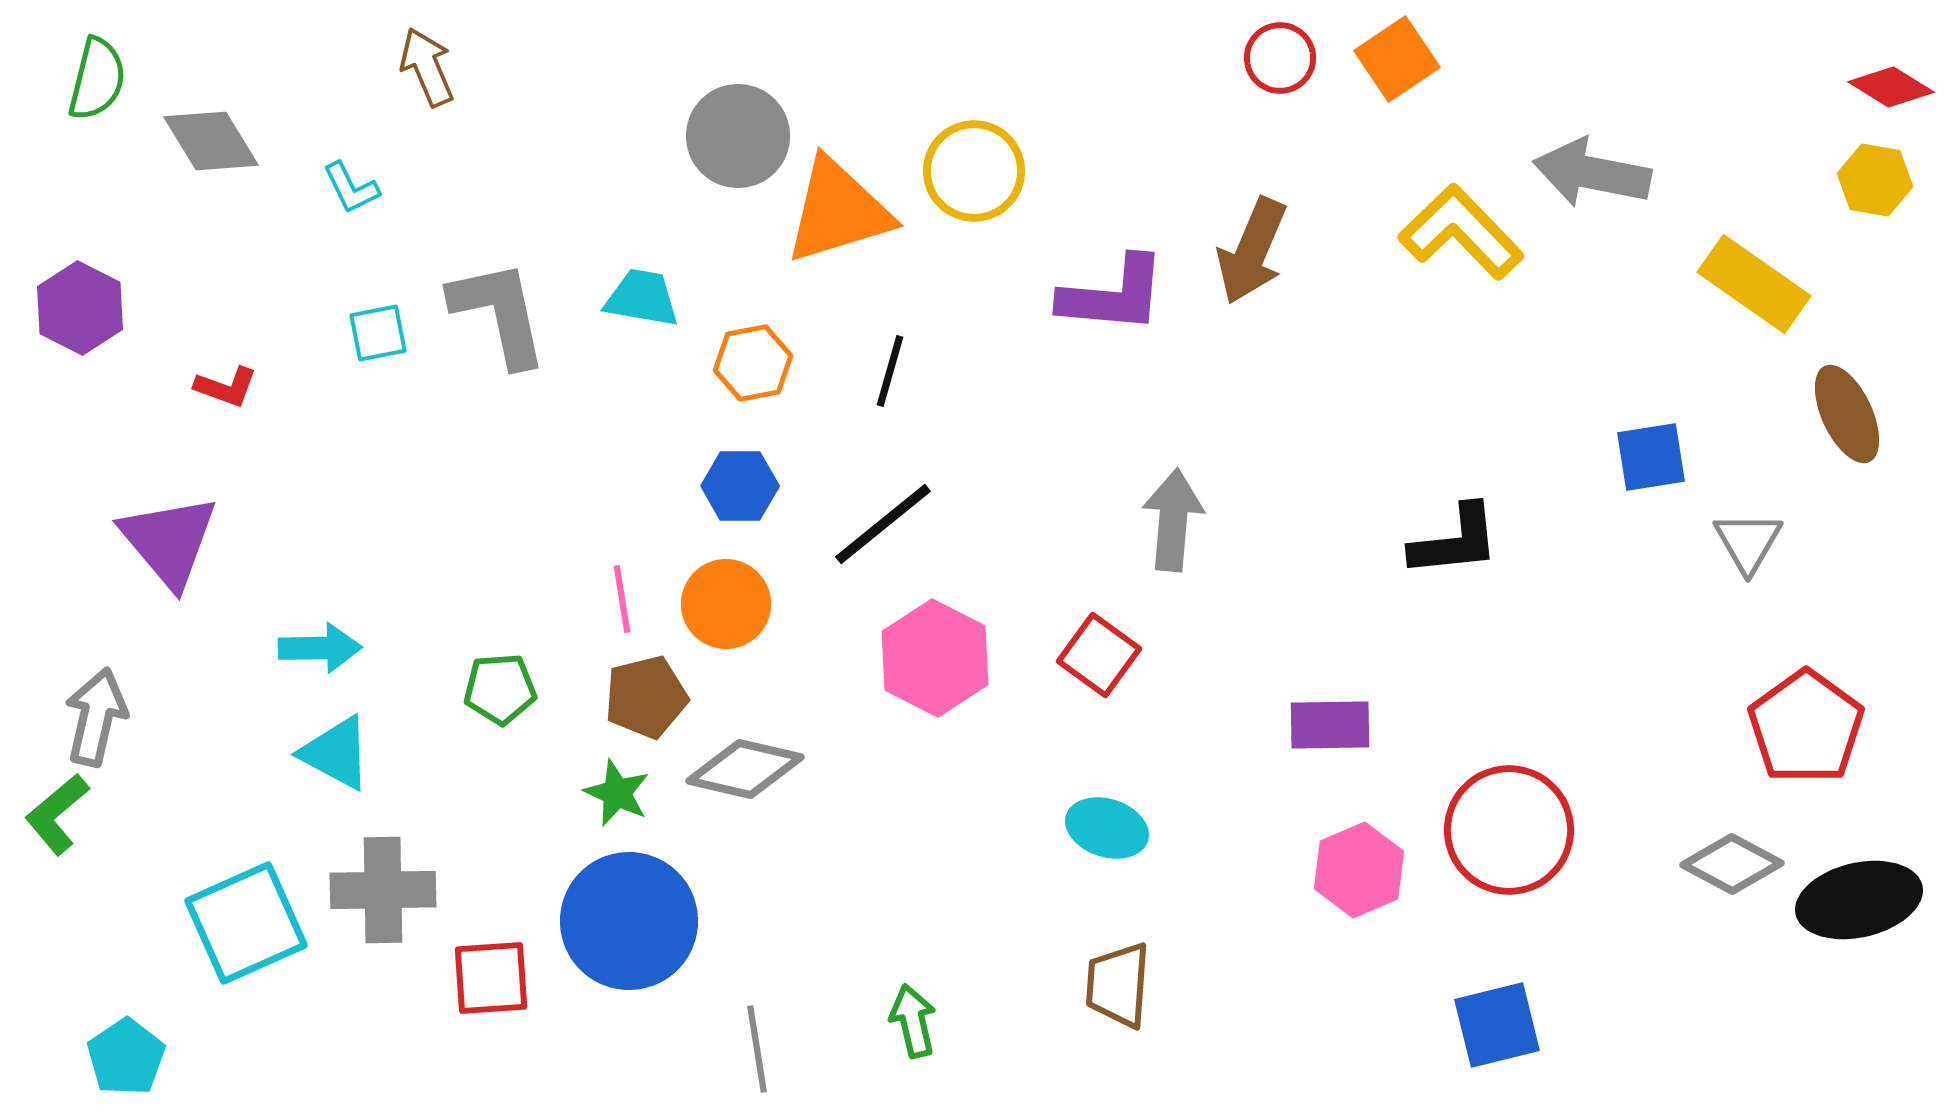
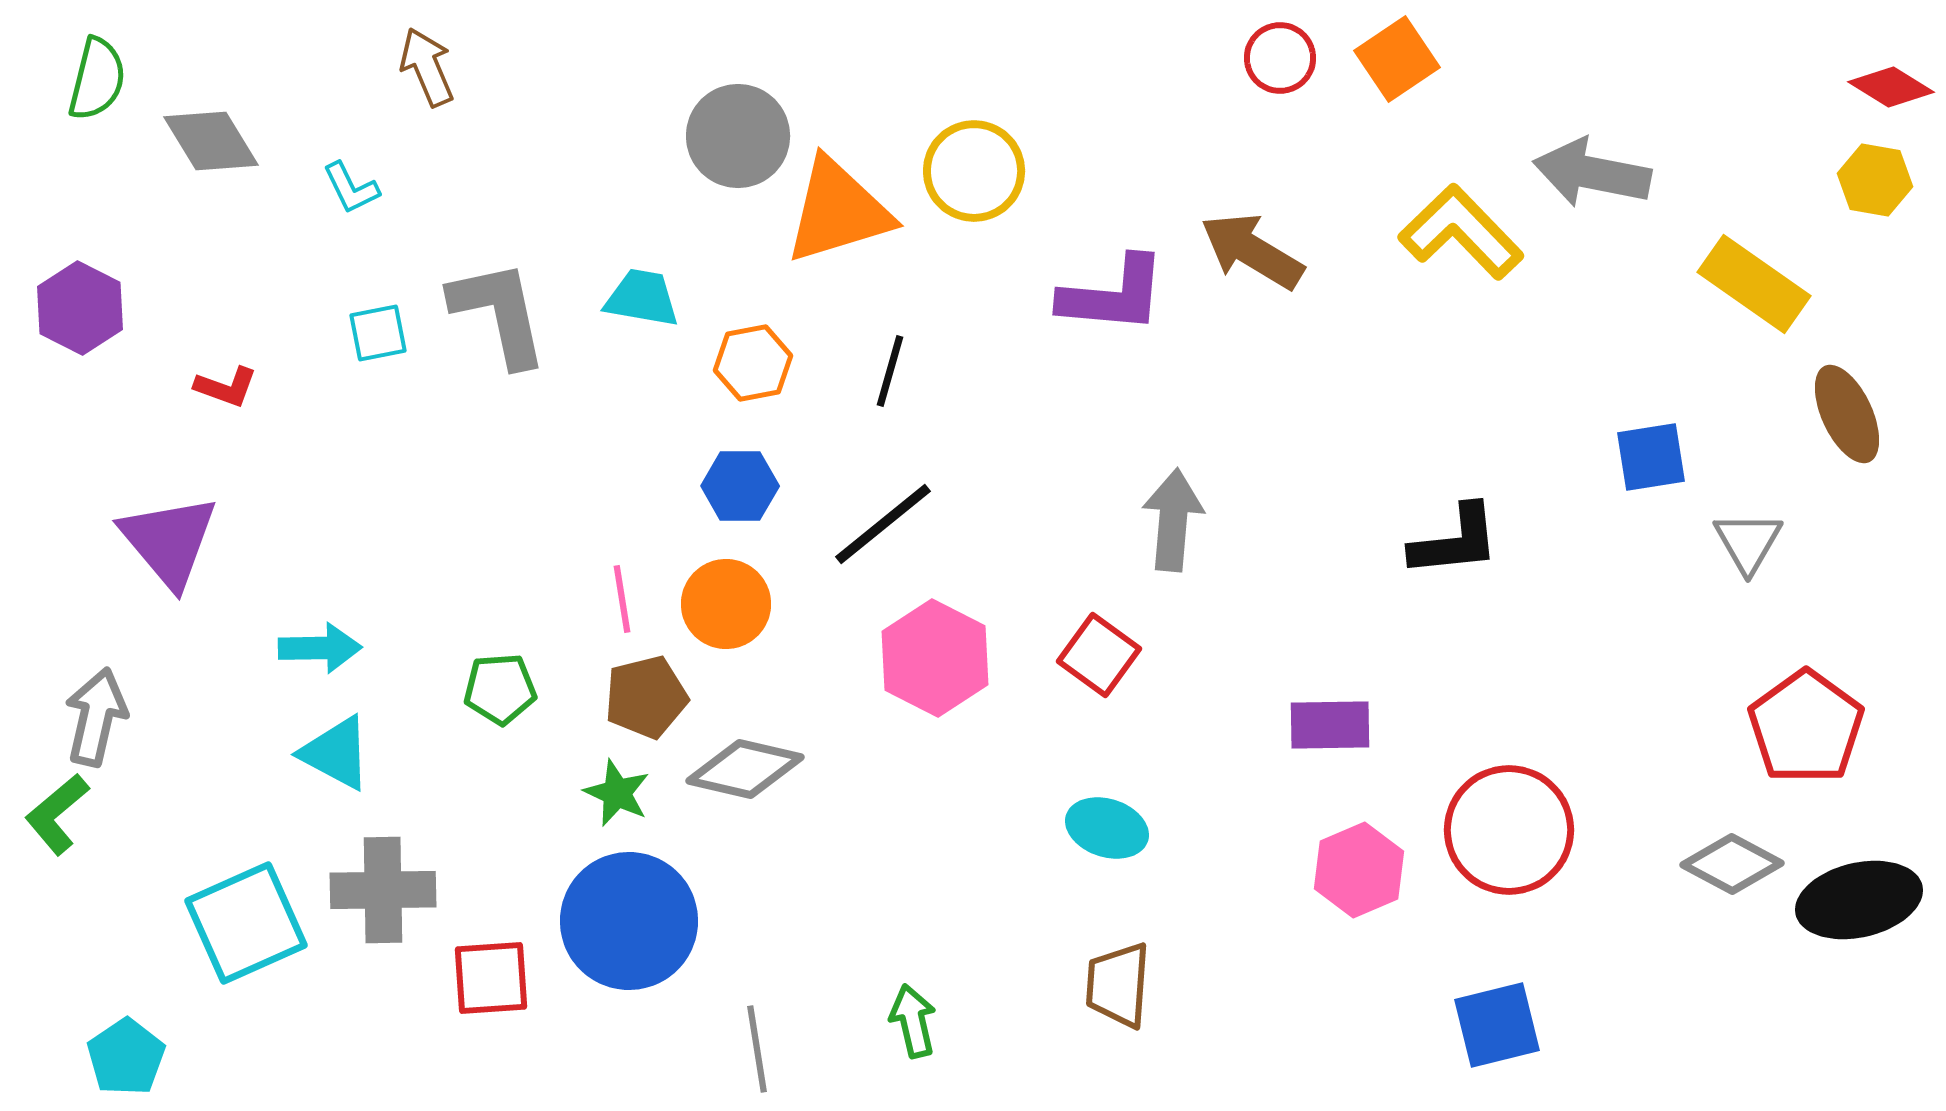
brown arrow at (1252, 251): rotated 98 degrees clockwise
